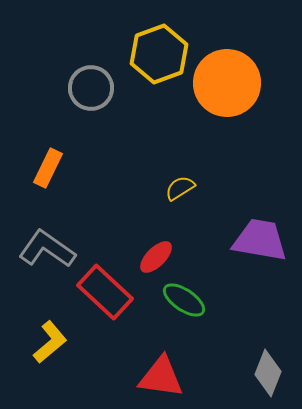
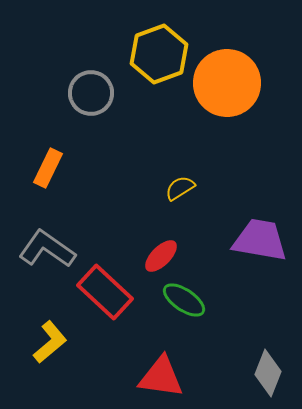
gray circle: moved 5 px down
red ellipse: moved 5 px right, 1 px up
